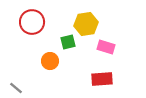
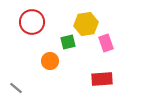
pink rectangle: moved 4 px up; rotated 54 degrees clockwise
